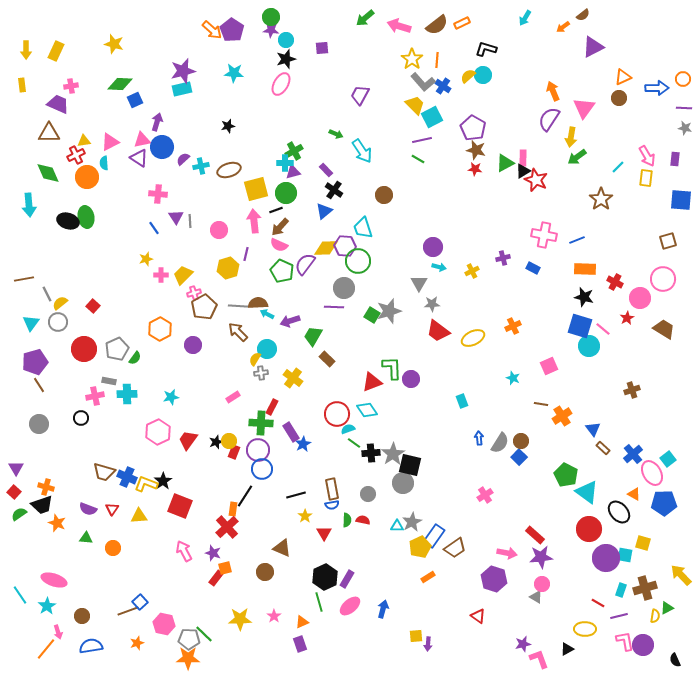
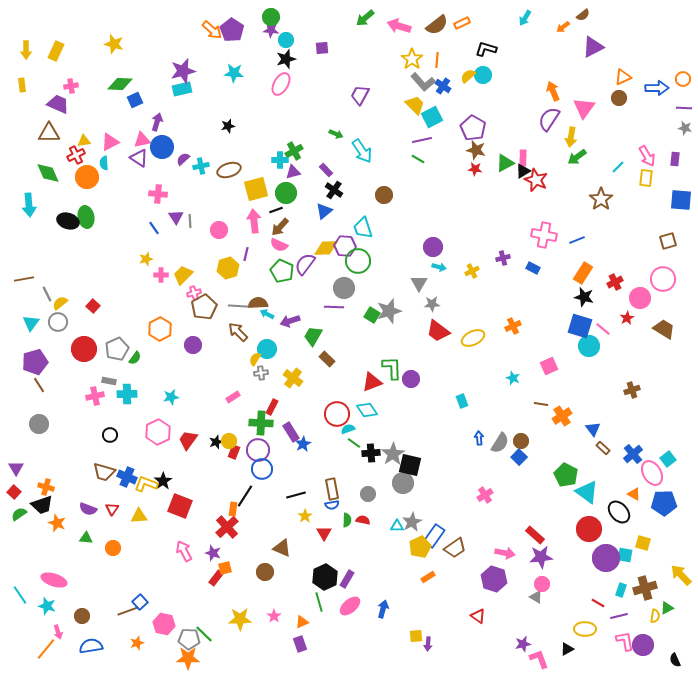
cyan cross at (285, 163): moved 5 px left, 3 px up
orange rectangle at (585, 269): moved 2 px left, 4 px down; rotated 60 degrees counterclockwise
red cross at (615, 282): rotated 35 degrees clockwise
black circle at (81, 418): moved 29 px right, 17 px down
pink arrow at (507, 553): moved 2 px left
cyan star at (47, 606): rotated 24 degrees counterclockwise
